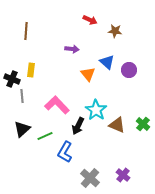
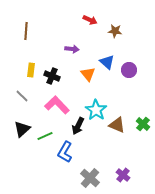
black cross: moved 40 px right, 3 px up
gray line: rotated 40 degrees counterclockwise
